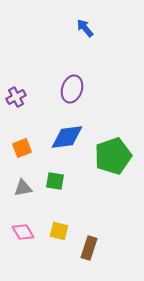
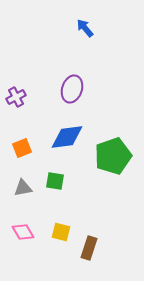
yellow square: moved 2 px right, 1 px down
